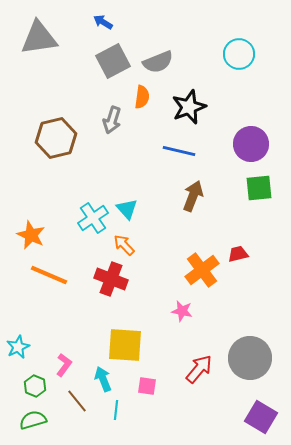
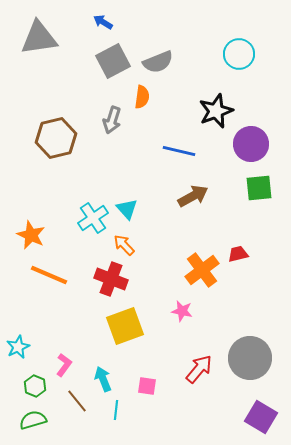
black star: moved 27 px right, 4 px down
brown arrow: rotated 40 degrees clockwise
yellow square: moved 19 px up; rotated 24 degrees counterclockwise
